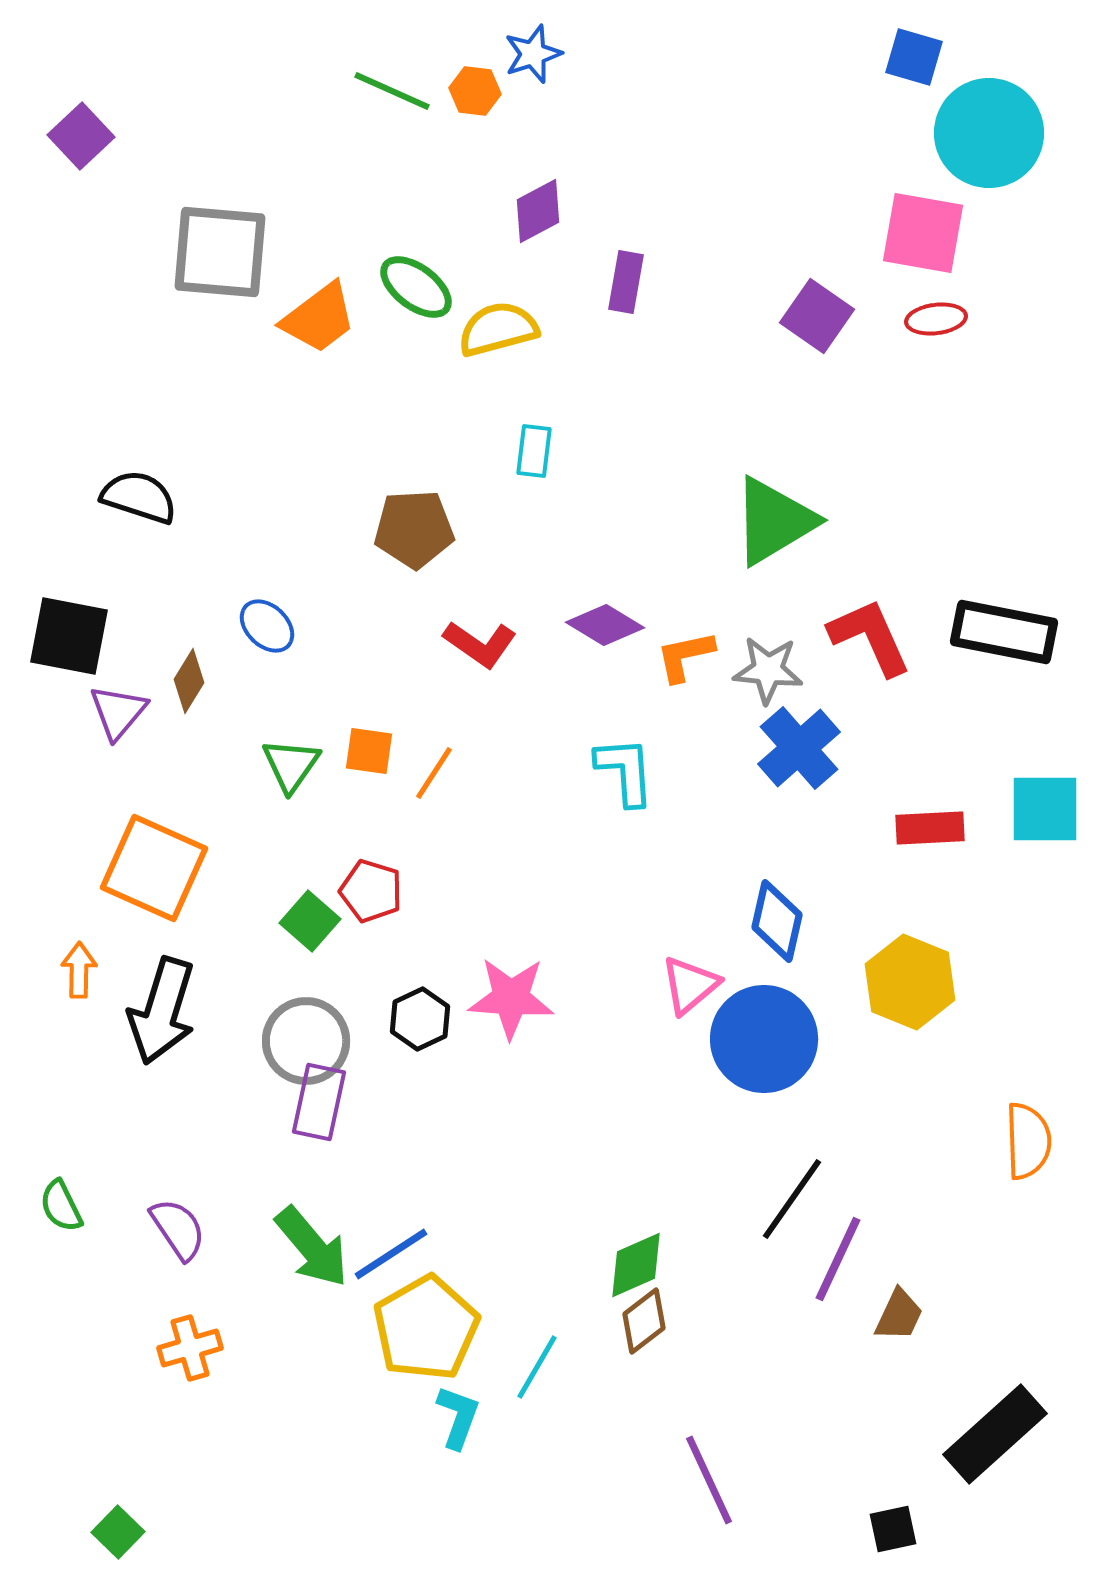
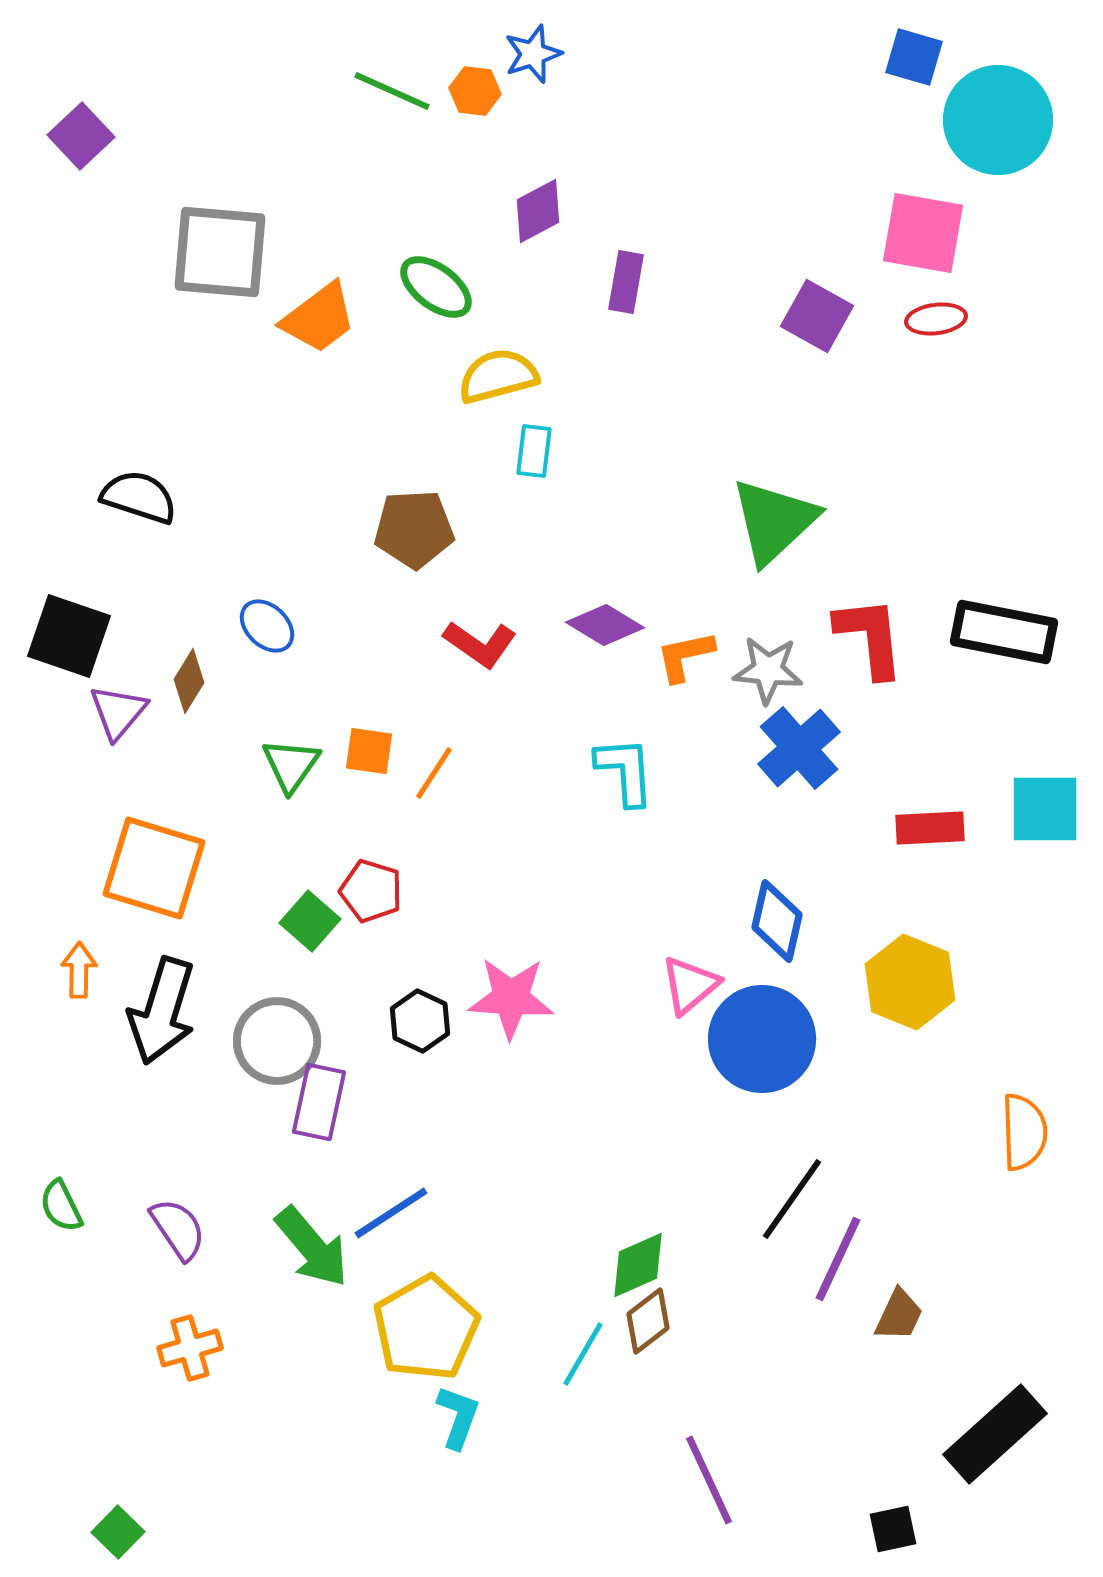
cyan circle at (989, 133): moved 9 px right, 13 px up
green ellipse at (416, 287): moved 20 px right
purple square at (817, 316): rotated 6 degrees counterclockwise
yellow semicircle at (498, 329): moved 47 px down
green triangle at (774, 521): rotated 12 degrees counterclockwise
black square at (69, 636): rotated 8 degrees clockwise
red L-shape at (870, 637): rotated 18 degrees clockwise
orange square at (154, 868): rotated 7 degrees counterclockwise
black hexagon at (420, 1019): moved 2 px down; rotated 10 degrees counterclockwise
blue circle at (764, 1039): moved 2 px left
gray circle at (306, 1041): moved 29 px left
orange semicircle at (1028, 1141): moved 4 px left, 9 px up
blue line at (391, 1254): moved 41 px up
green diamond at (636, 1265): moved 2 px right
brown diamond at (644, 1321): moved 4 px right
cyan line at (537, 1367): moved 46 px right, 13 px up
